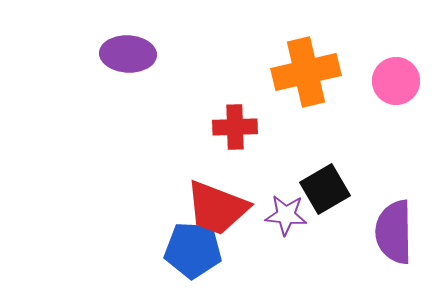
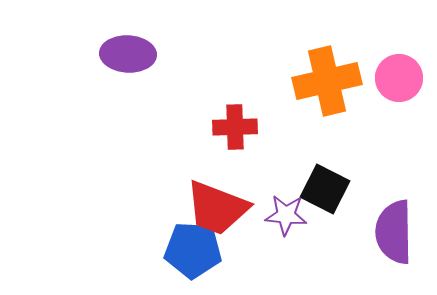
orange cross: moved 21 px right, 9 px down
pink circle: moved 3 px right, 3 px up
black square: rotated 33 degrees counterclockwise
